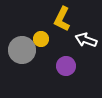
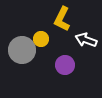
purple circle: moved 1 px left, 1 px up
